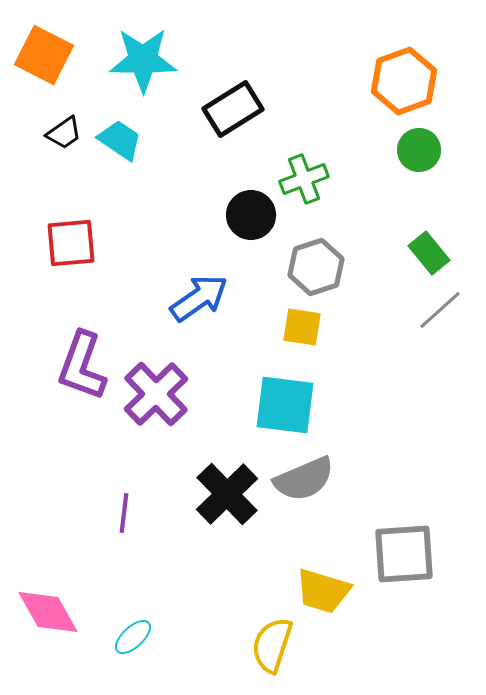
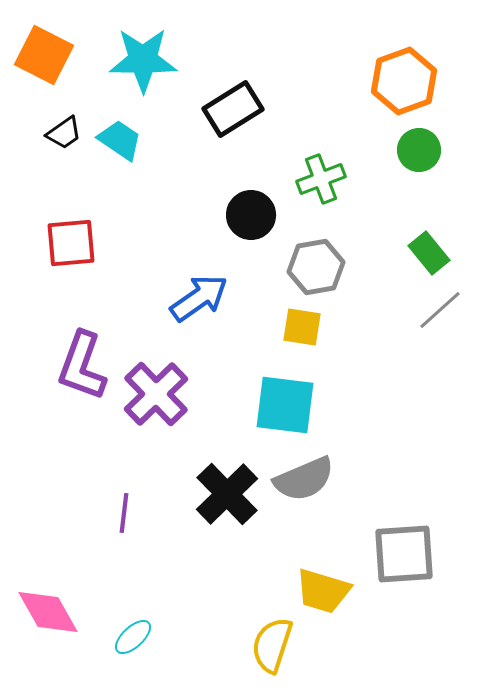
green cross: moved 17 px right
gray hexagon: rotated 8 degrees clockwise
